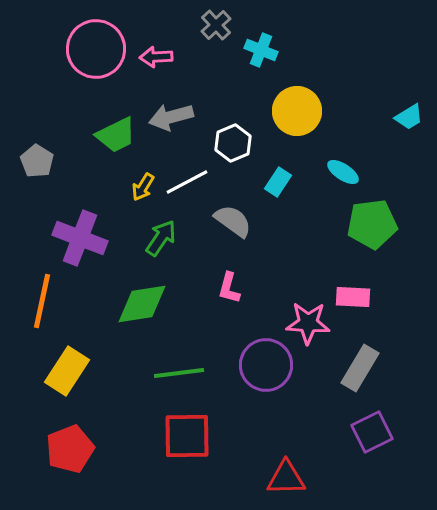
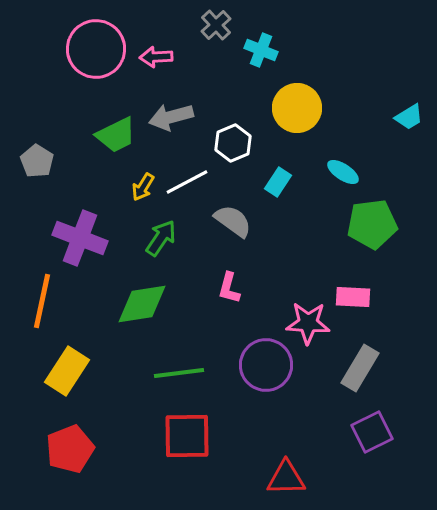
yellow circle: moved 3 px up
